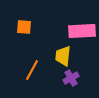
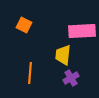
orange square: moved 2 px up; rotated 21 degrees clockwise
yellow trapezoid: moved 1 px up
orange line: moved 2 px left, 3 px down; rotated 25 degrees counterclockwise
